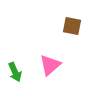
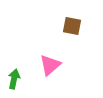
green arrow: moved 1 px left, 7 px down; rotated 144 degrees counterclockwise
